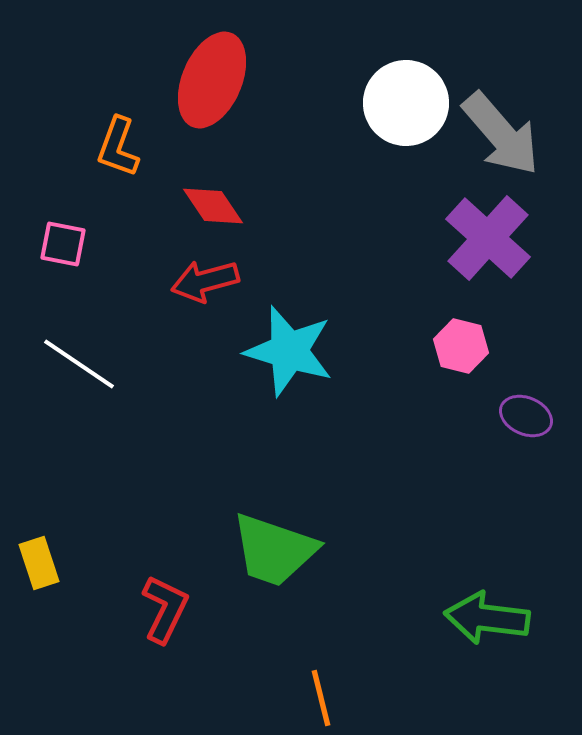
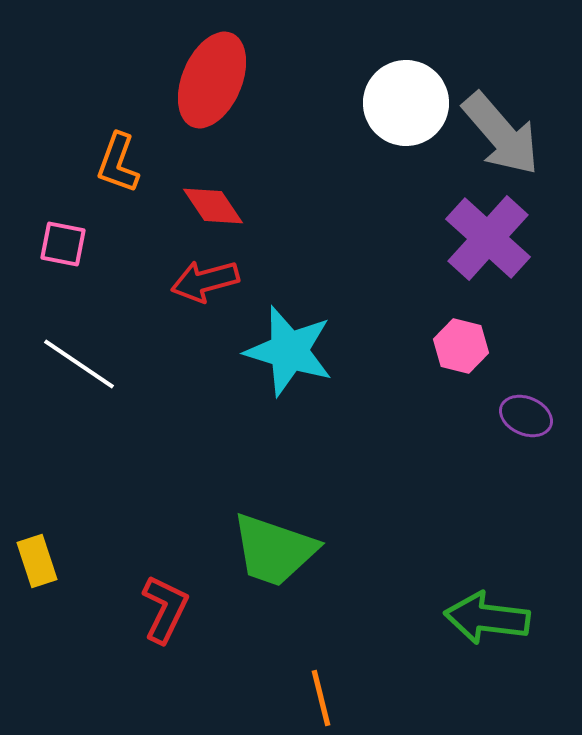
orange L-shape: moved 16 px down
yellow rectangle: moved 2 px left, 2 px up
